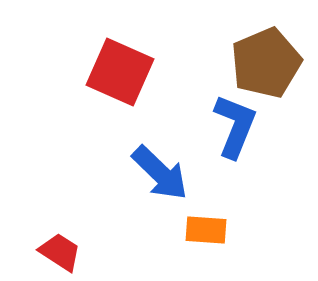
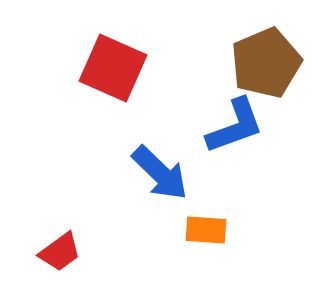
red square: moved 7 px left, 4 px up
blue L-shape: rotated 48 degrees clockwise
red trapezoid: rotated 111 degrees clockwise
